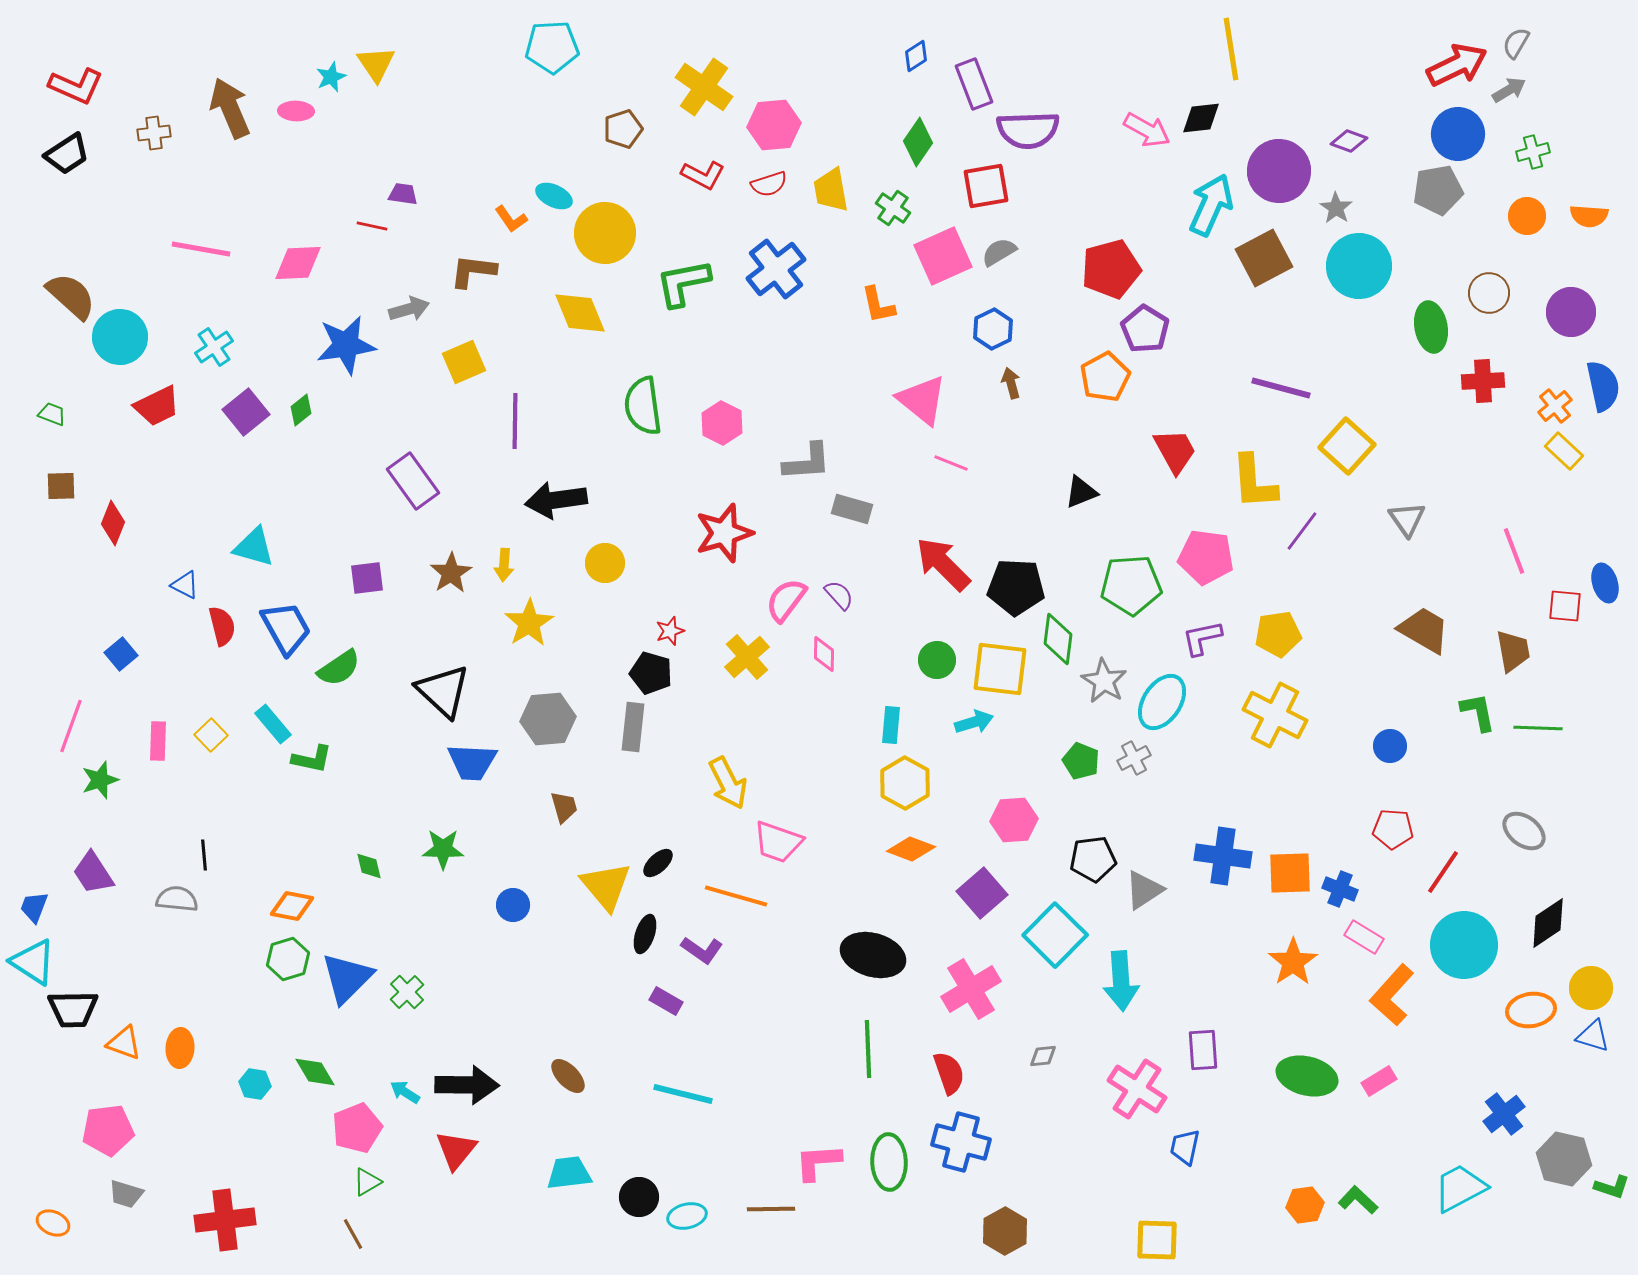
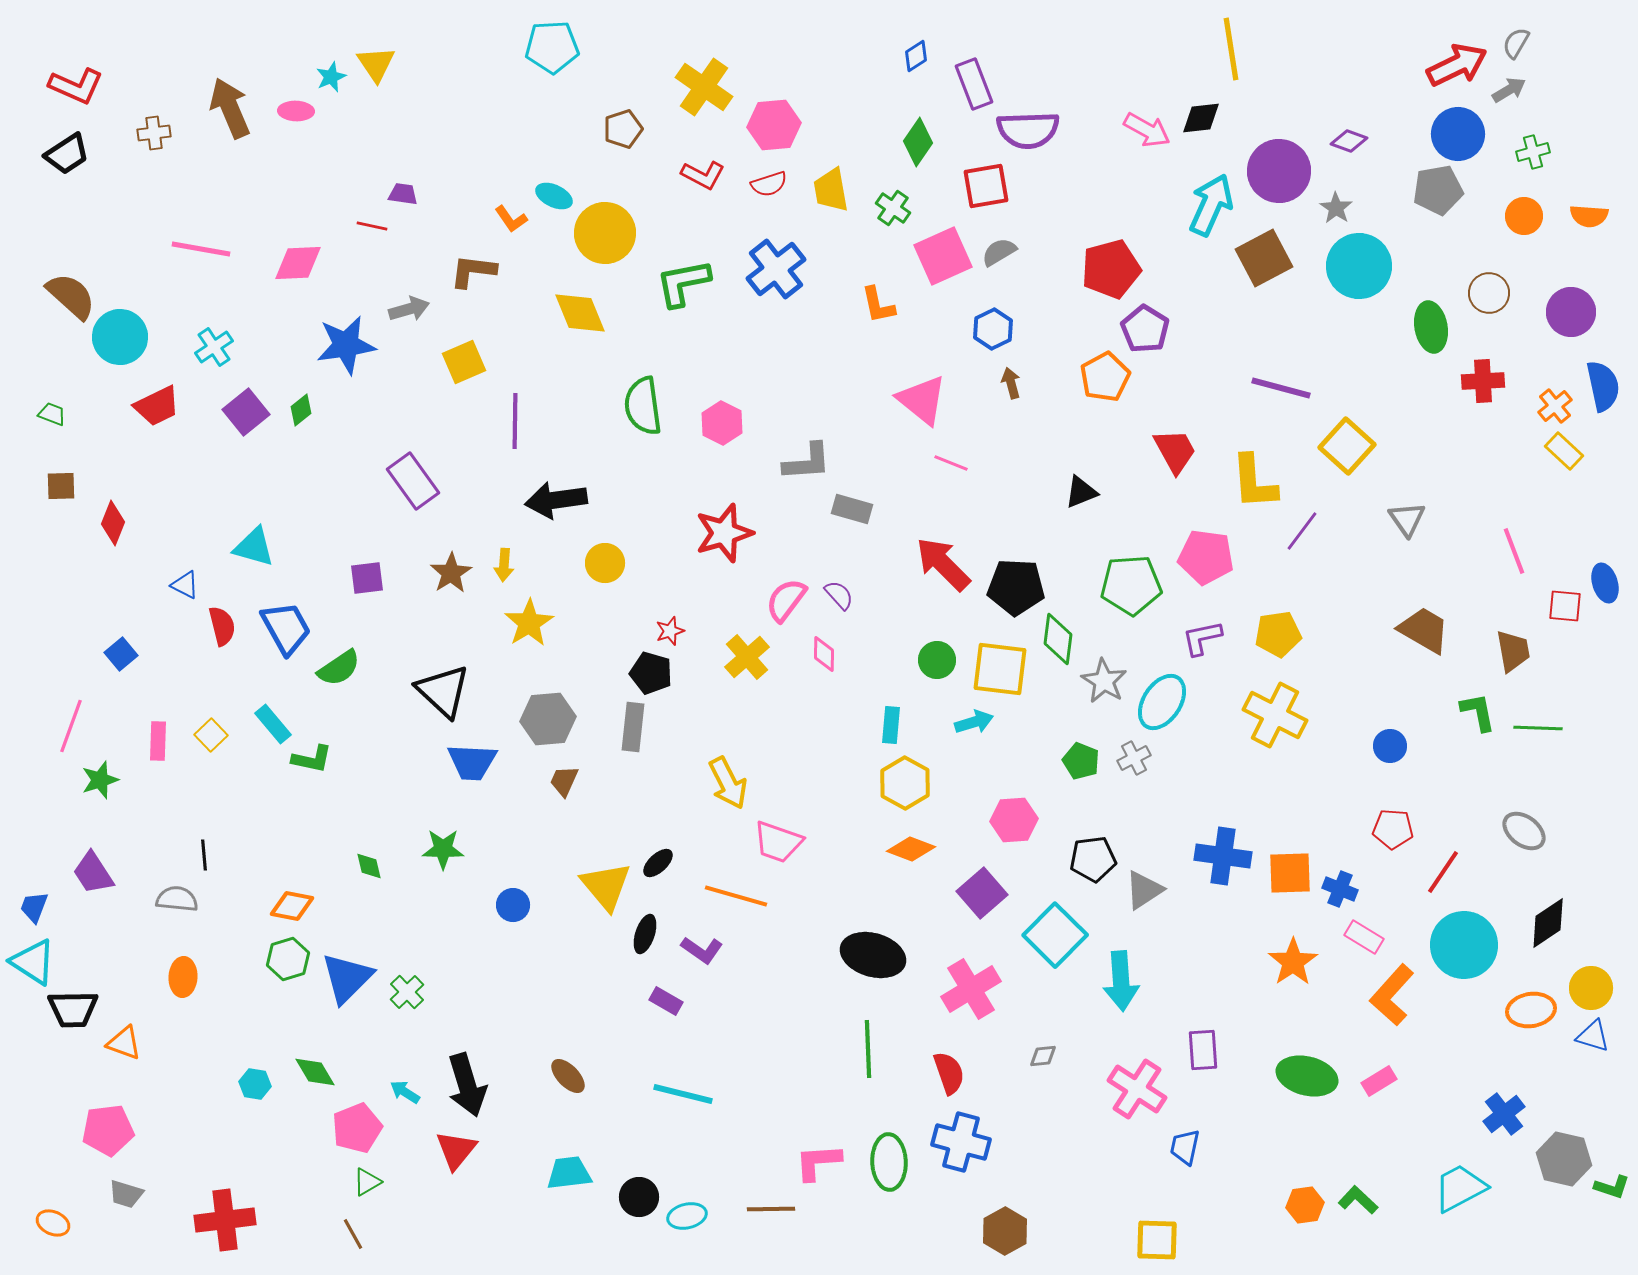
orange circle at (1527, 216): moved 3 px left
brown trapezoid at (564, 807): moved 26 px up; rotated 140 degrees counterclockwise
orange ellipse at (180, 1048): moved 3 px right, 71 px up
black arrow at (467, 1085): rotated 72 degrees clockwise
